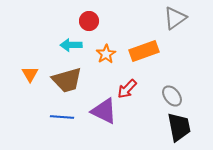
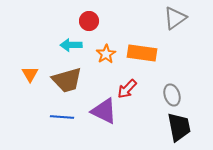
orange rectangle: moved 2 px left, 2 px down; rotated 28 degrees clockwise
gray ellipse: moved 1 px up; rotated 20 degrees clockwise
